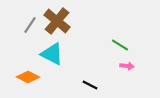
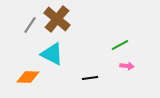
brown cross: moved 2 px up
green line: rotated 60 degrees counterclockwise
orange diamond: rotated 25 degrees counterclockwise
black line: moved 7 px up; rotated 35 degrees counterclockwise
